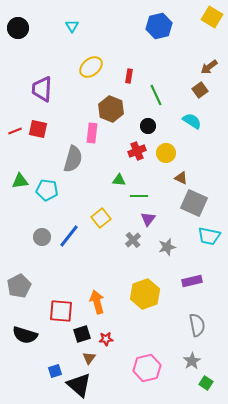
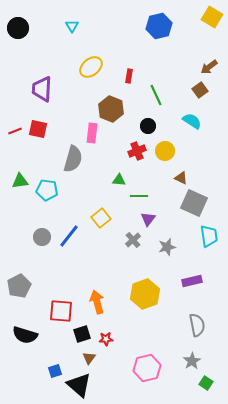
yellow circle at (166, 153): moved 1 px left, 2 px up
cyan trapezoid at (209, 236): rotated 110 degrees counterclockwise
